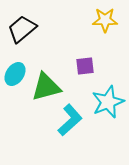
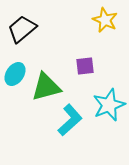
yellow star: rotated 25 degrees clockwise
cyan star: moved 1 px right, 3 px down
